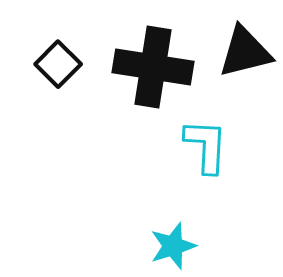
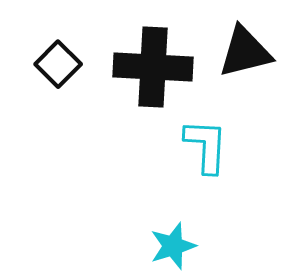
black cross: rotated 6 degrees counterclockwise
